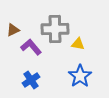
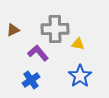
purple L-shape: moved 7 px right, 6 px down
